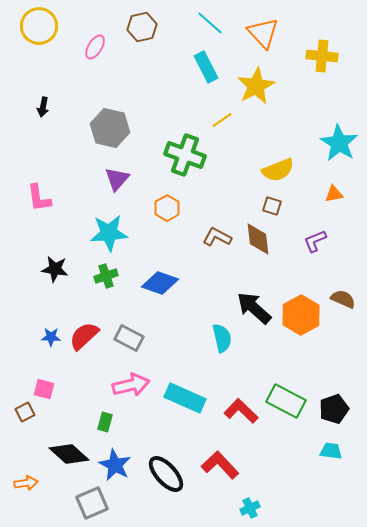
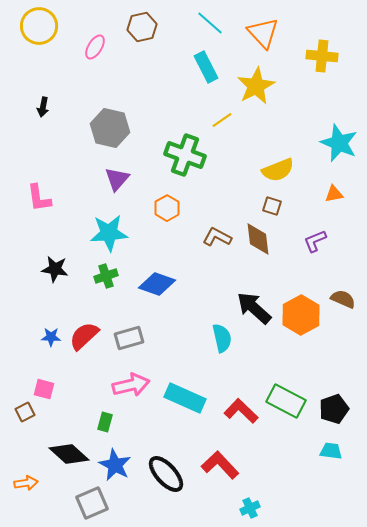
cyan star at (339, 143): rotated 9 degrees counterclockwise
blue diamond at (160, 283): moved 3 px left, 1 px down
gray rectangle at (129, 338): rotated 44 degrees counterclockwise
